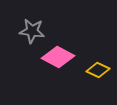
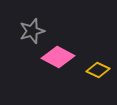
gray star: rotated 25 degrees counterclockwise
